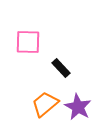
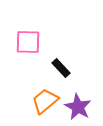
orange trapezoid: moved 3 px up
